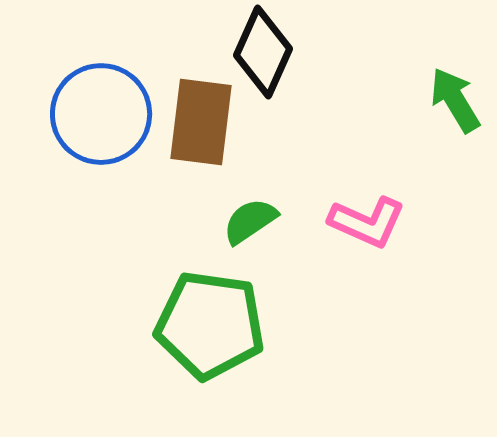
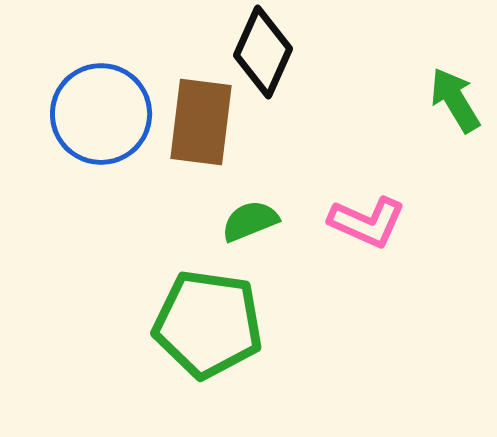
green semicircle: rotated 12 degrees clockwise
green pentagon: moved 2 px left, 1 px up
